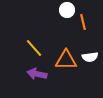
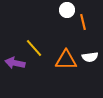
purple arrow: moved 22 px left, 11 px up
